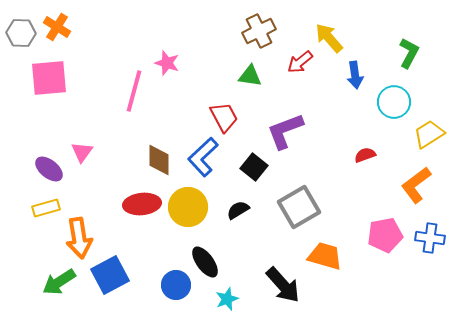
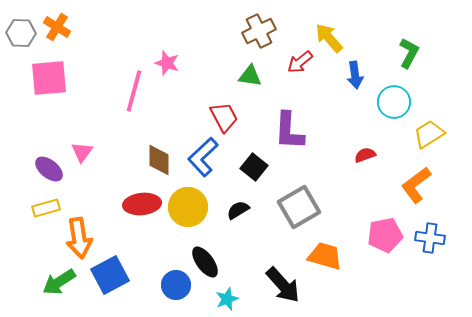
purple L-shape: moved 4 px right; rotated 66 degrees counterclockwise
